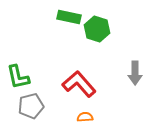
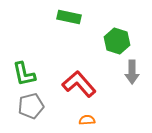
green hexagon: moved 20 px right, 12 px down
gray arrow: moved 3 px left, 1 px up
green L-shape: moved 6 px right, 3 px up
orange semicircle: moved 2 px right, 3 px down
